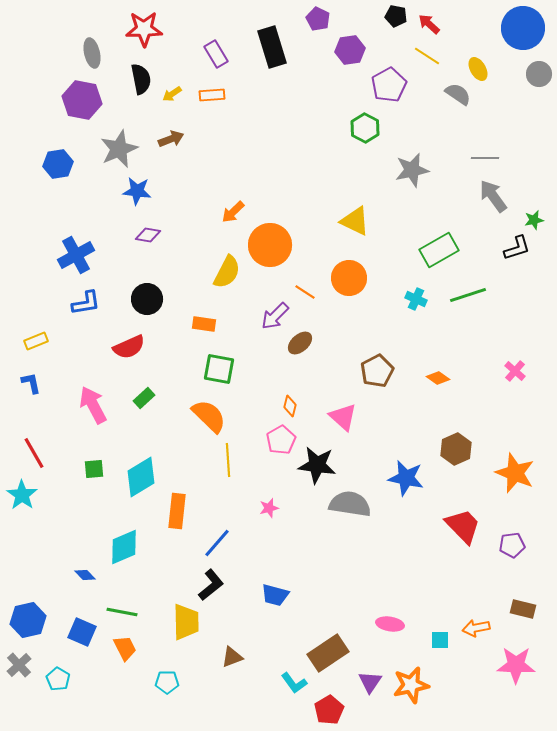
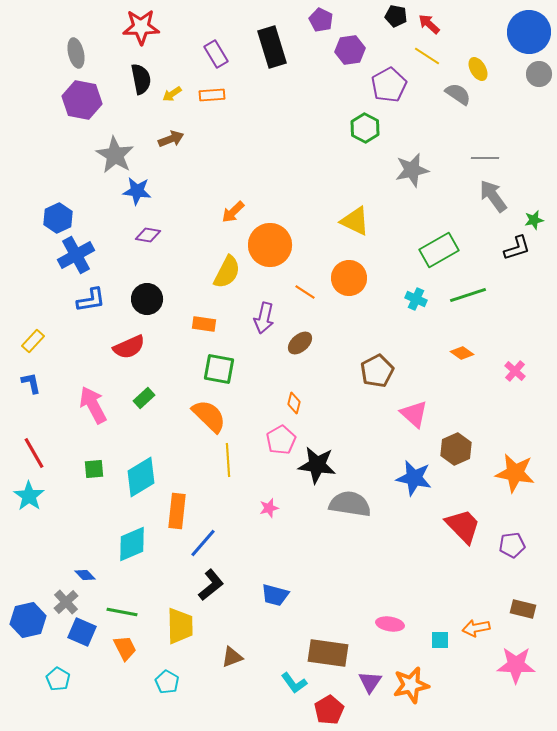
purple pentagon at (318, 19): moved 3 px right, 1 px down
blue circle at (523, 28): moved 6 px right, 4 px down
red star at (144, 29): moved 3 px left, 2 px up
gray ellipse at (92, 53): moved 16 px left
gray star at (119, 149): moved 4 px left, 6 px down; rotated 18 degrees counterclockwise
blue hexagon at (58, 164): moved 54 px down; rotated 16 degrees counterclockwise
blue L-shape at (86, 303): moved 5 px right, 3 px up
purple arrow at (275, 316): moved 11 px left, 2 px down; rotated 32 degrees counterclockwise
yellow rectangle at (36, 341): moved 3 px left; rotated 25 degrees counterclockwise
orange diamond at (438, 378): moved 24 px right, 25 px up
orange diamond at (290, 406): moved 4 px right, 3 px up
pink triangle at (343, 417): moved 71 px right, 3 px up
orange star at (515, 473): rotated 12 degrees counterclockwise
blue star at (406, 478): moved 8 px right
cyan star at (22, 495): moved 7 px right, 1 px down
blue line at (217, 543): moved 14 px left
cyan diamond at (124, 547): moved 8 px right, 3 px up
yellow trapezoid at (186, 622): moved 6 px left, 4 px down
brown rectangle at (328, 653): rotated 42 degrees clockwise
gray cross at (19, 665): moved 47 px right, 63 px up
cyan pentagon at (167, 682): rotated 30 degrees clockwise
